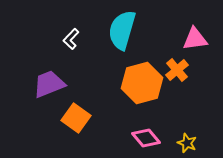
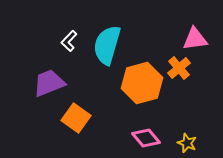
cyan semicircle: moved 15 px left, 15 px down
white L-shape: moved 2 px left, 2 px down
orange cross: moved 2 px right, 2 px up
purple trapezoid: moved 1 px up
